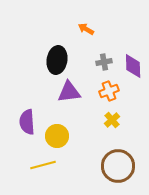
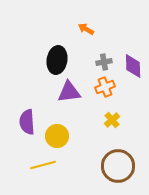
orange cross: moved 4 px left, 4 px up
